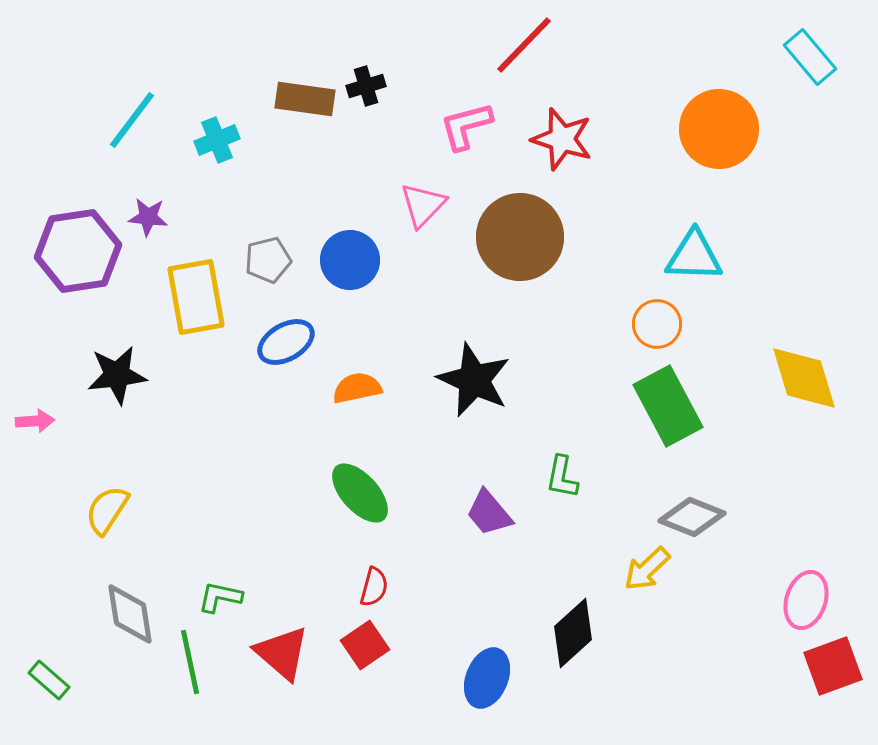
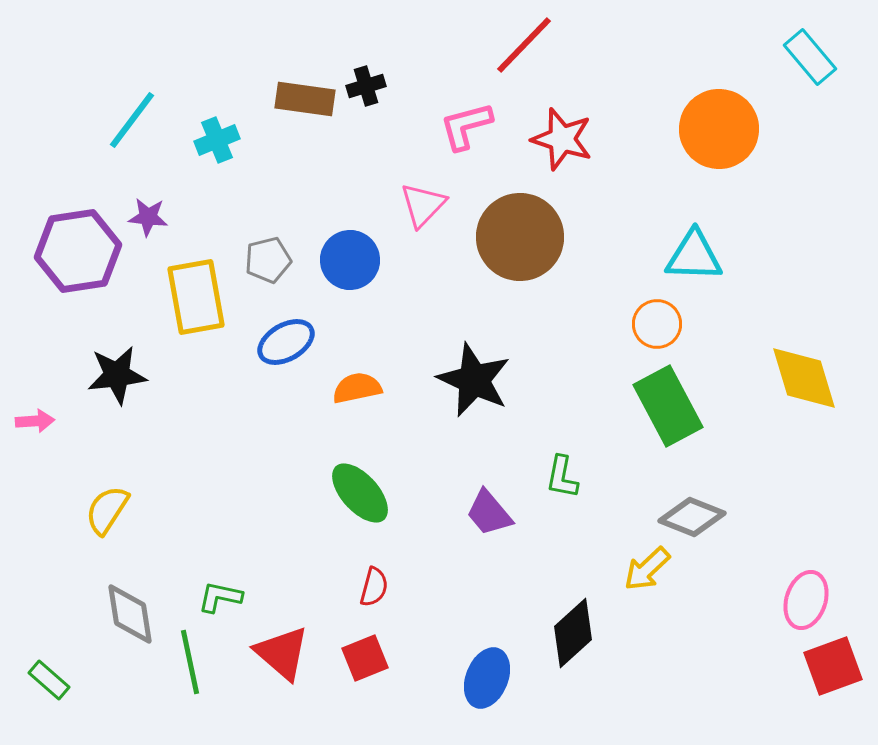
red square at (365, 645): moved 13 px down; rotated 12 degrees clockwise
